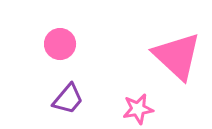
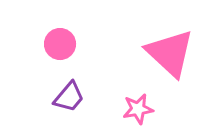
pink triangle: moved 7 px left, 3 px up
purple trapezoid: moved 1 px right, 2 px up
